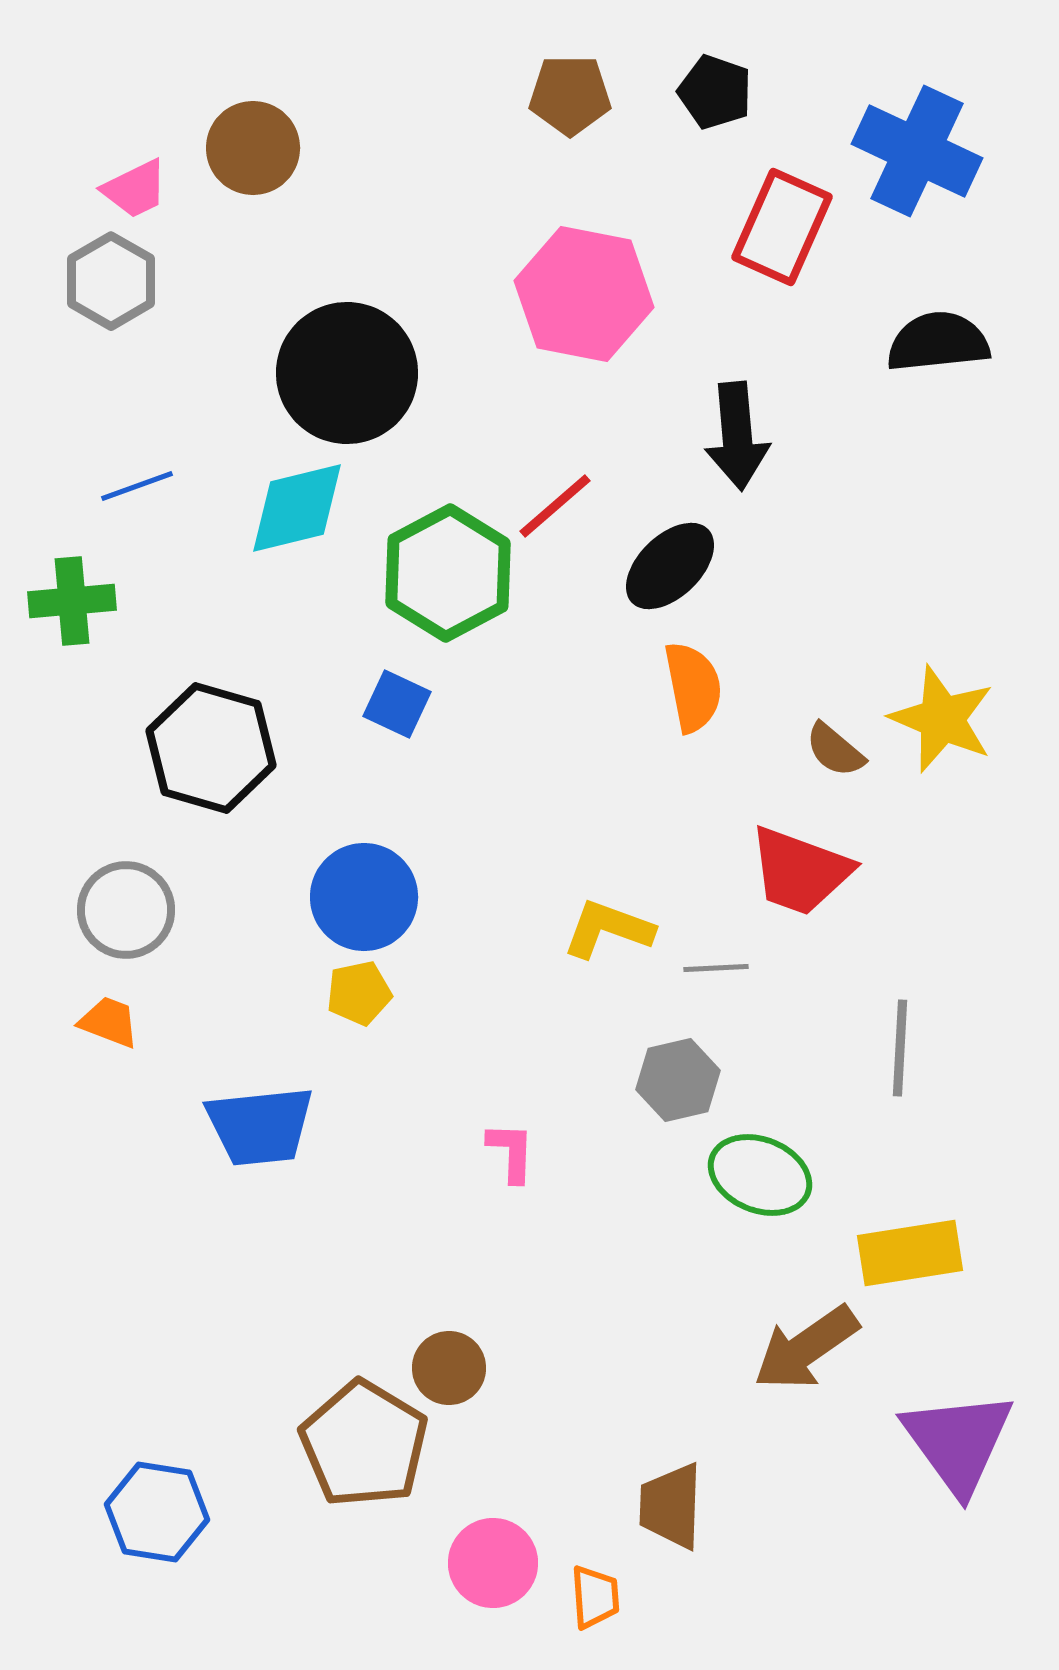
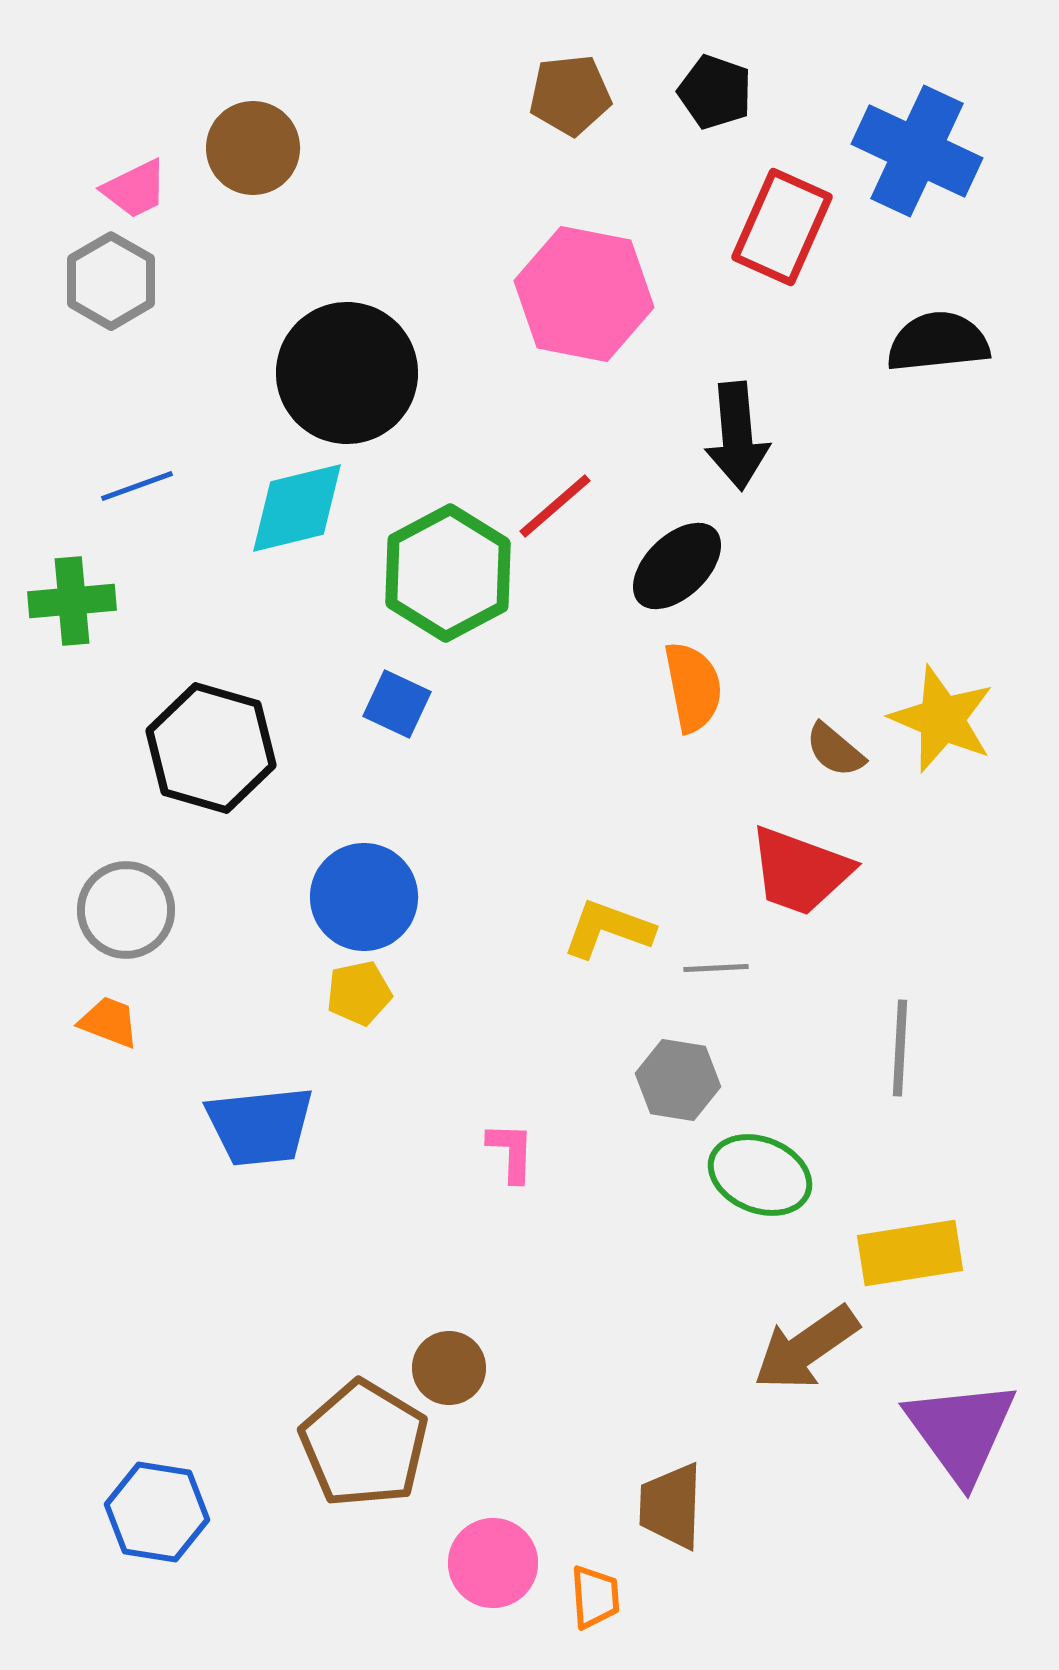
brown pentagon at (570, 95): rotated 6 degrees counterclockwise
black ellipse at (670, 566): moved 7 px right
gray hexagon at (678, 1080): rotated 22 degrees clockwise
purple triangle at (958, 1442): moved 3 px right, 11 px up
